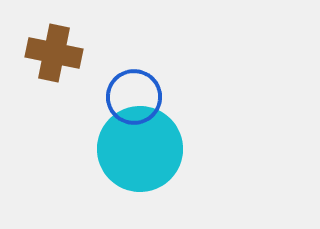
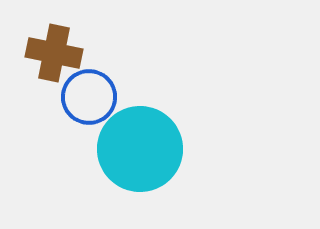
blue circle: moved 45 px left
